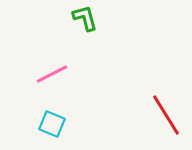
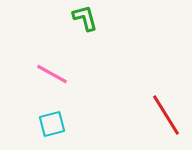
pink line: rotated 56 degrees clockwise
cyan square: rotated 36 degrees counterclockwise
